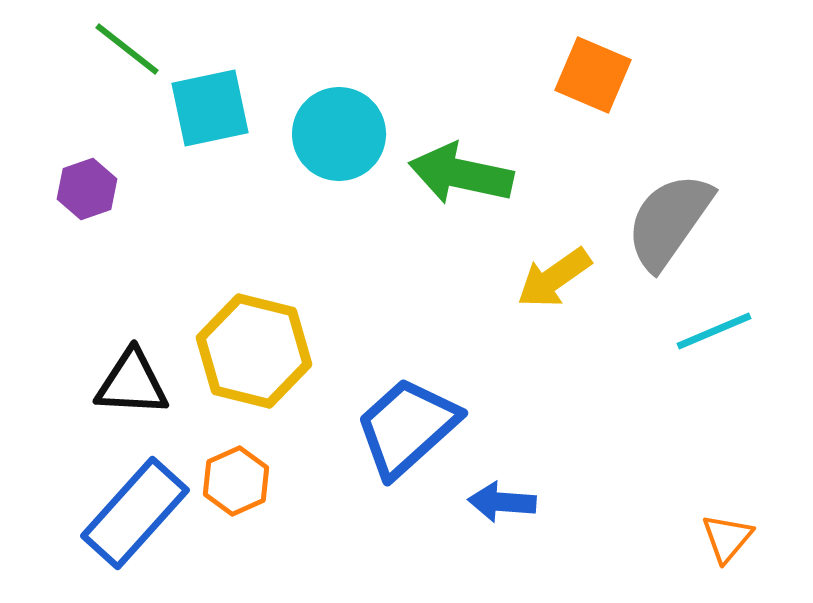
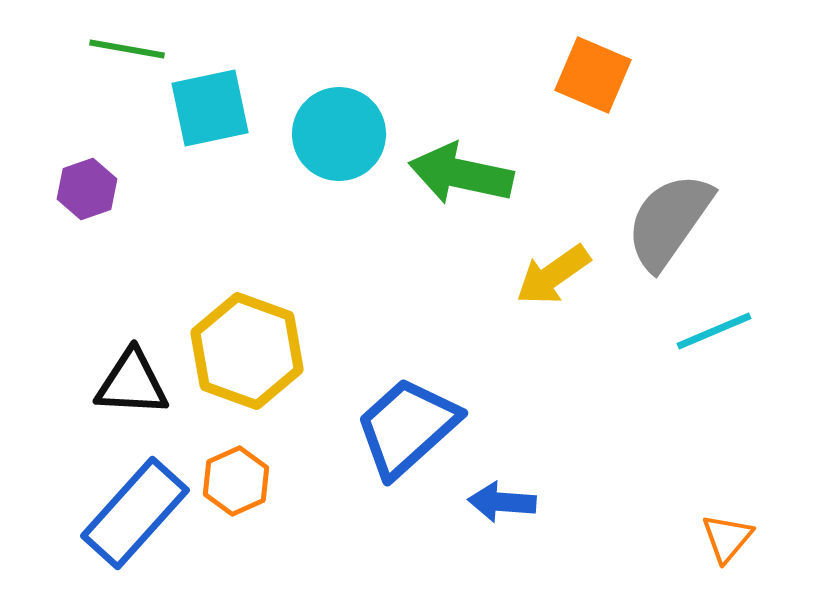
green line: rotated 28 degrees counterclockwise
yellow arrow: moved 1 px left, 3 px up
yellow hexagon: moved 7 px left; rotated 6 degrees clockwise
